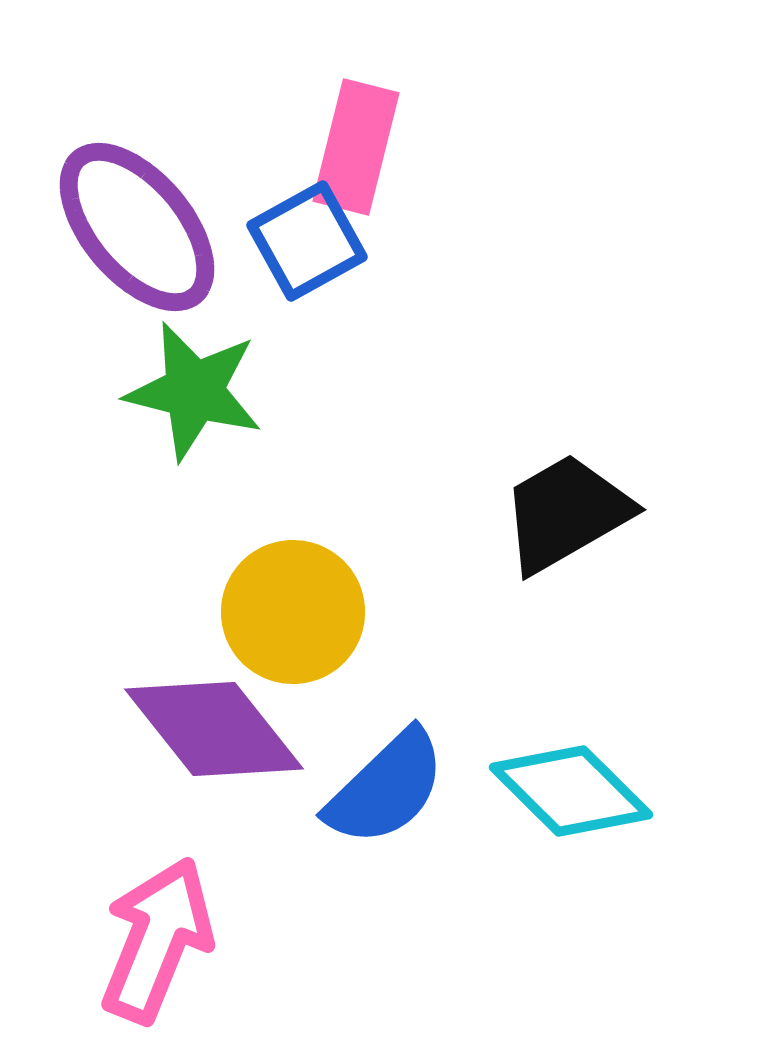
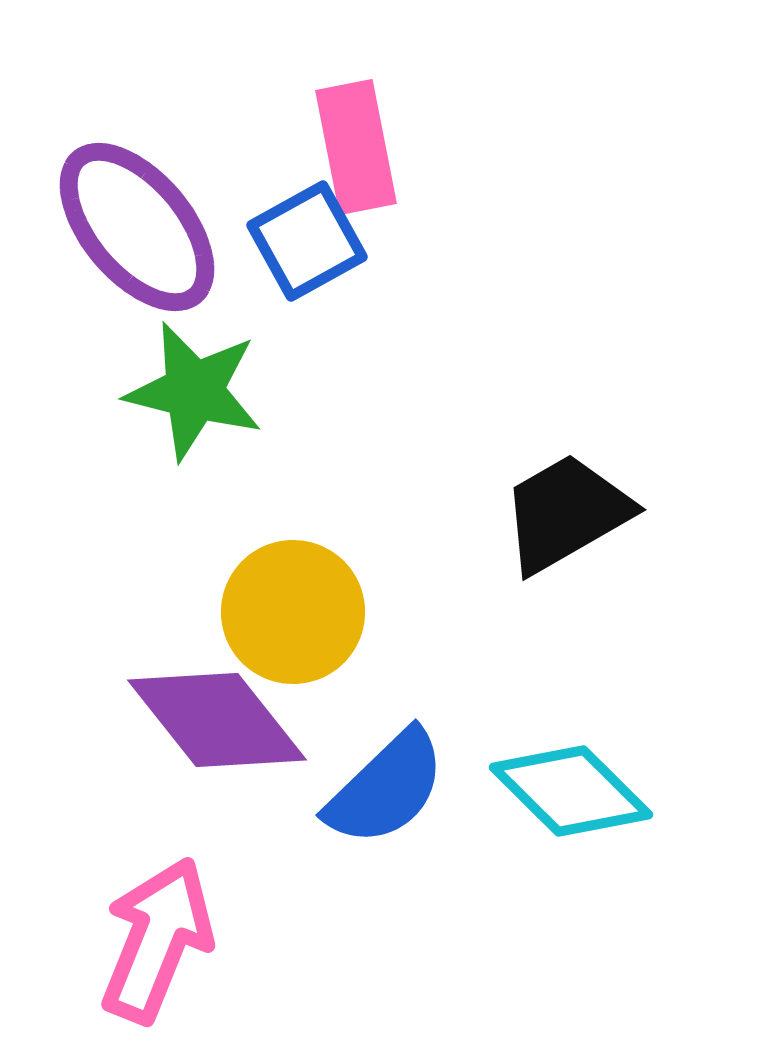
pink rectangle: rotated 25 degrees counterclockwise
purple diamond: moved 3 px right, 9 px up
